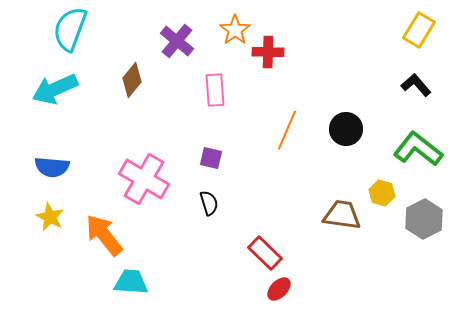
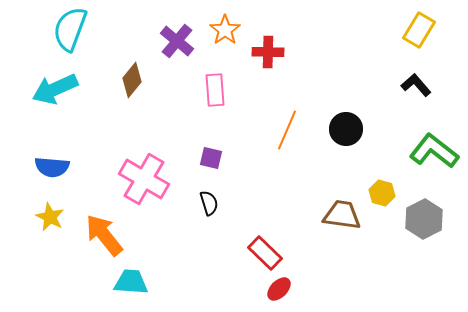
orange star: moved 10 px left
green L-shape: moved 16 px right, 2 px down
